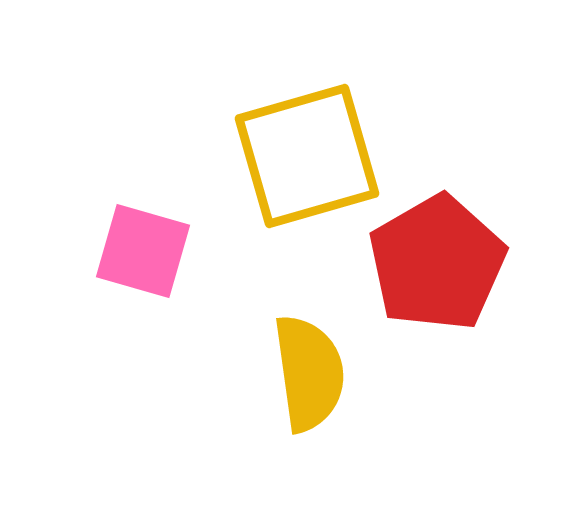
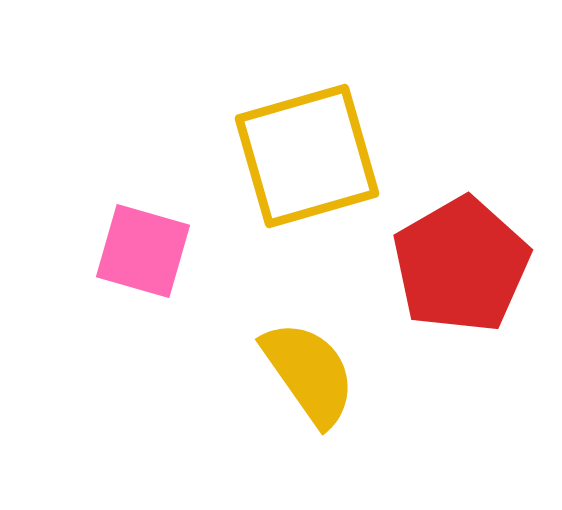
red pentagon: moved 24 px right, 2 px down
yellow semicircle: rotated 27 degrees counterclockwise
